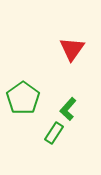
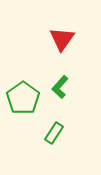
red triangle: moved 10 px left, 10 px up
green L-shape: moved 8 px left, 22 px up
